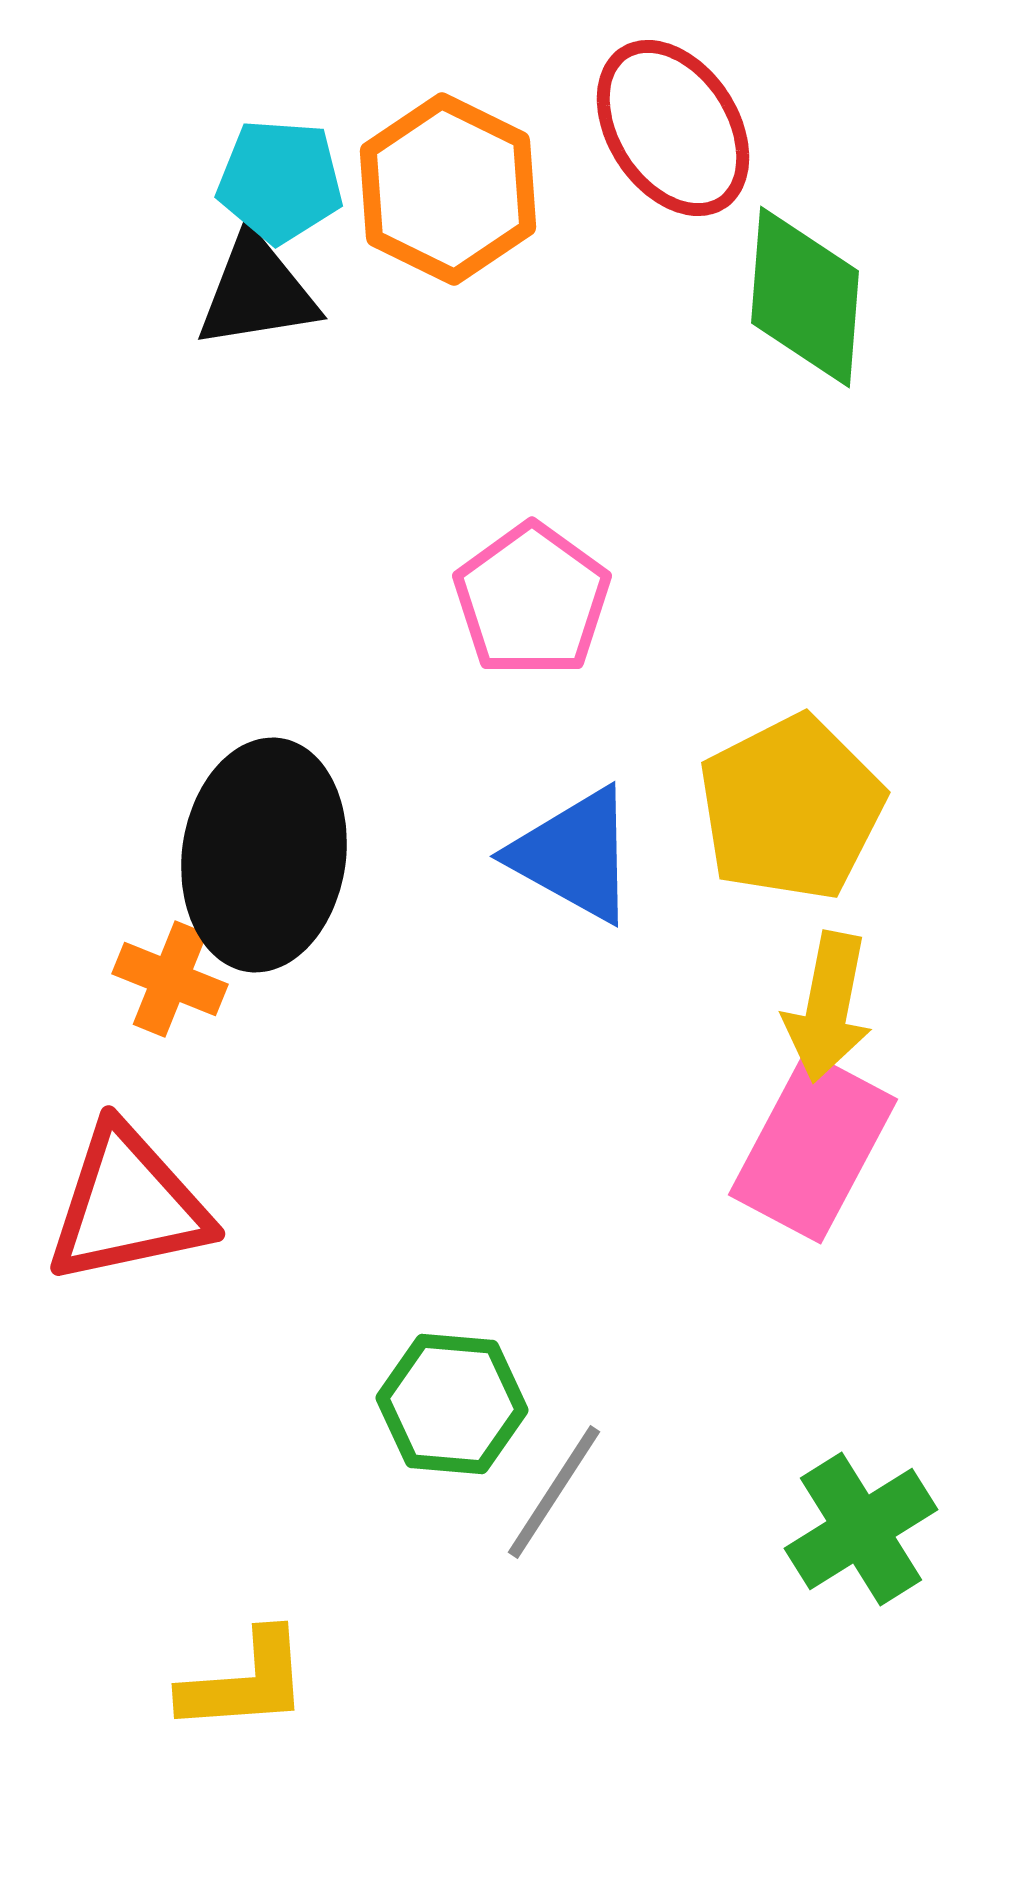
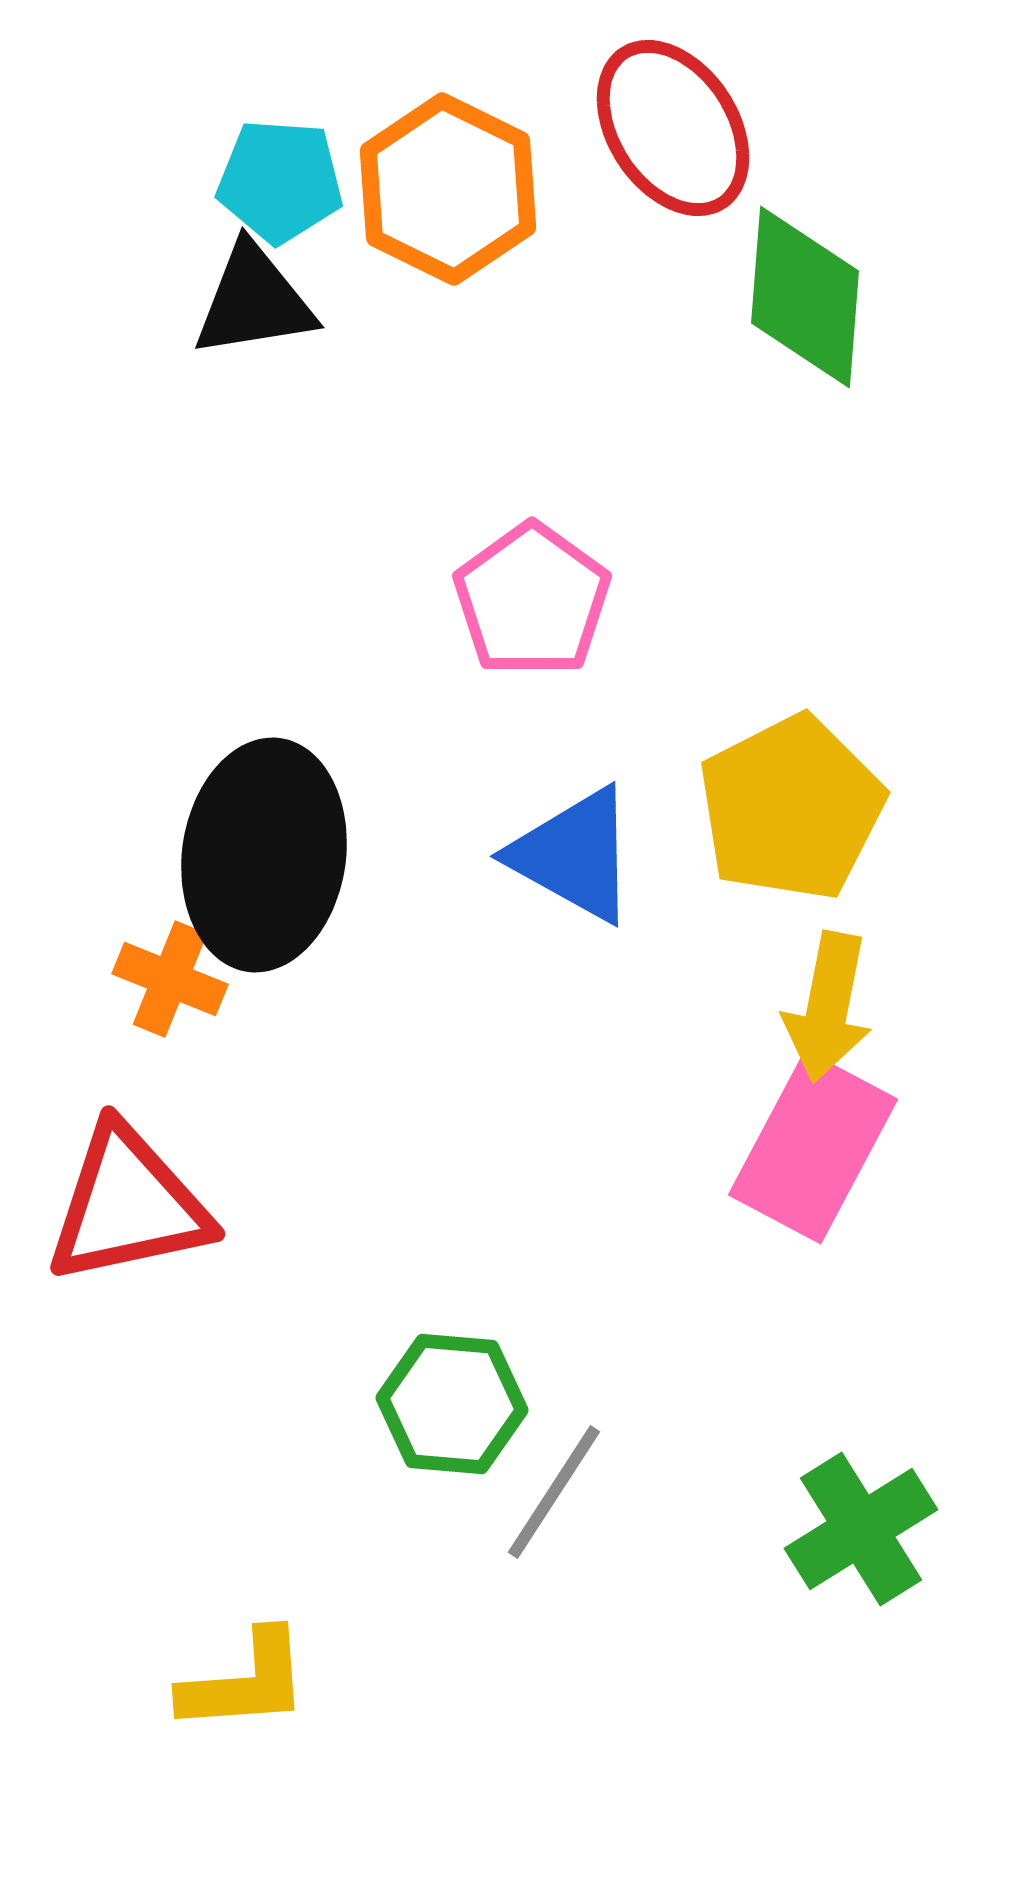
black triangle: moved 3 px left, 9 px down
